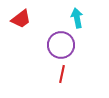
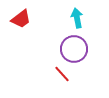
purple circle: moved 13 px right, 4 px down
red line: rotated 54 degrees counterclockwise
